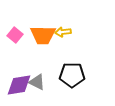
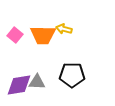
yellow arrow: moved 1 px right, 3 px up; rotated 21 degrees clockwise
gray triangle: rotated 24 degrees counterclockwise
